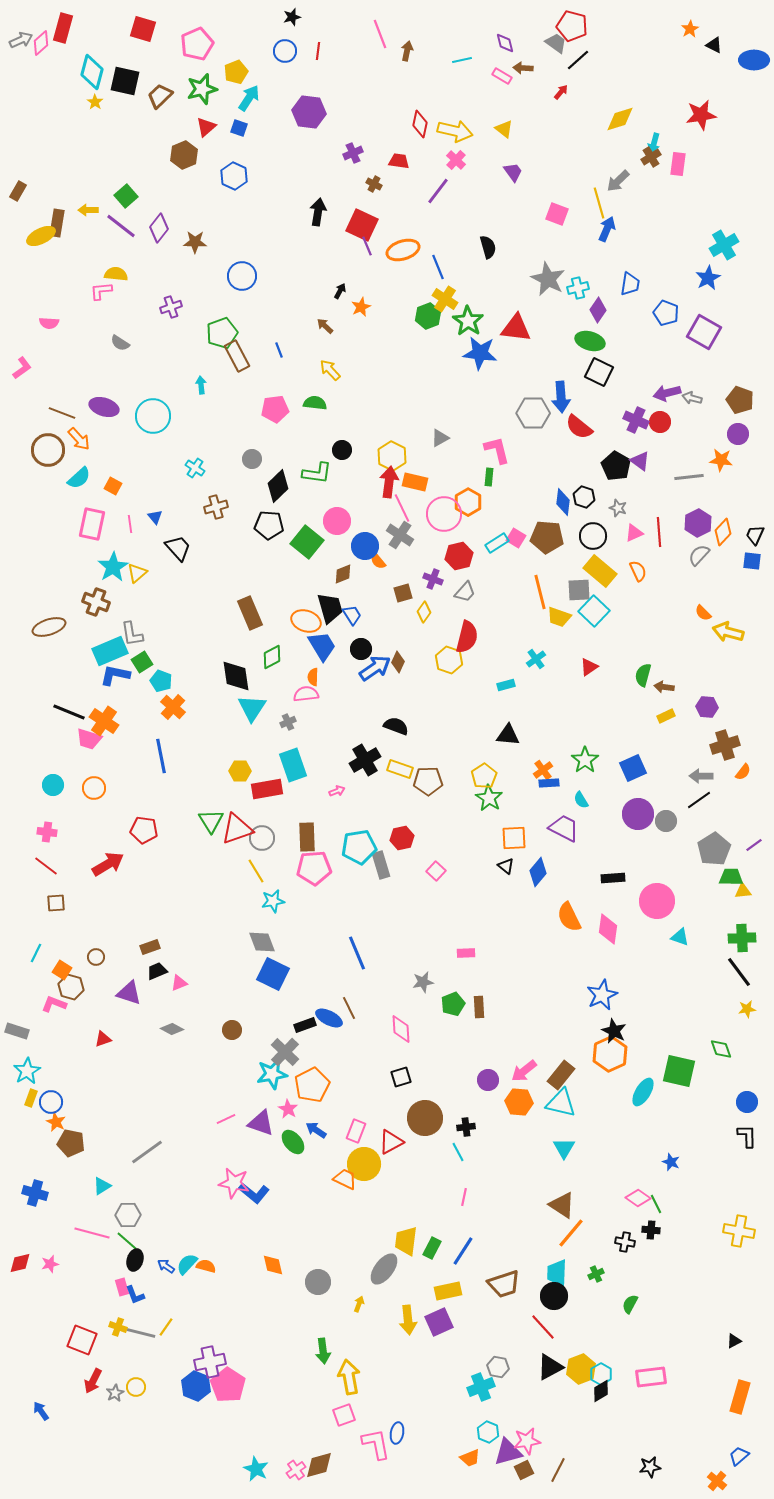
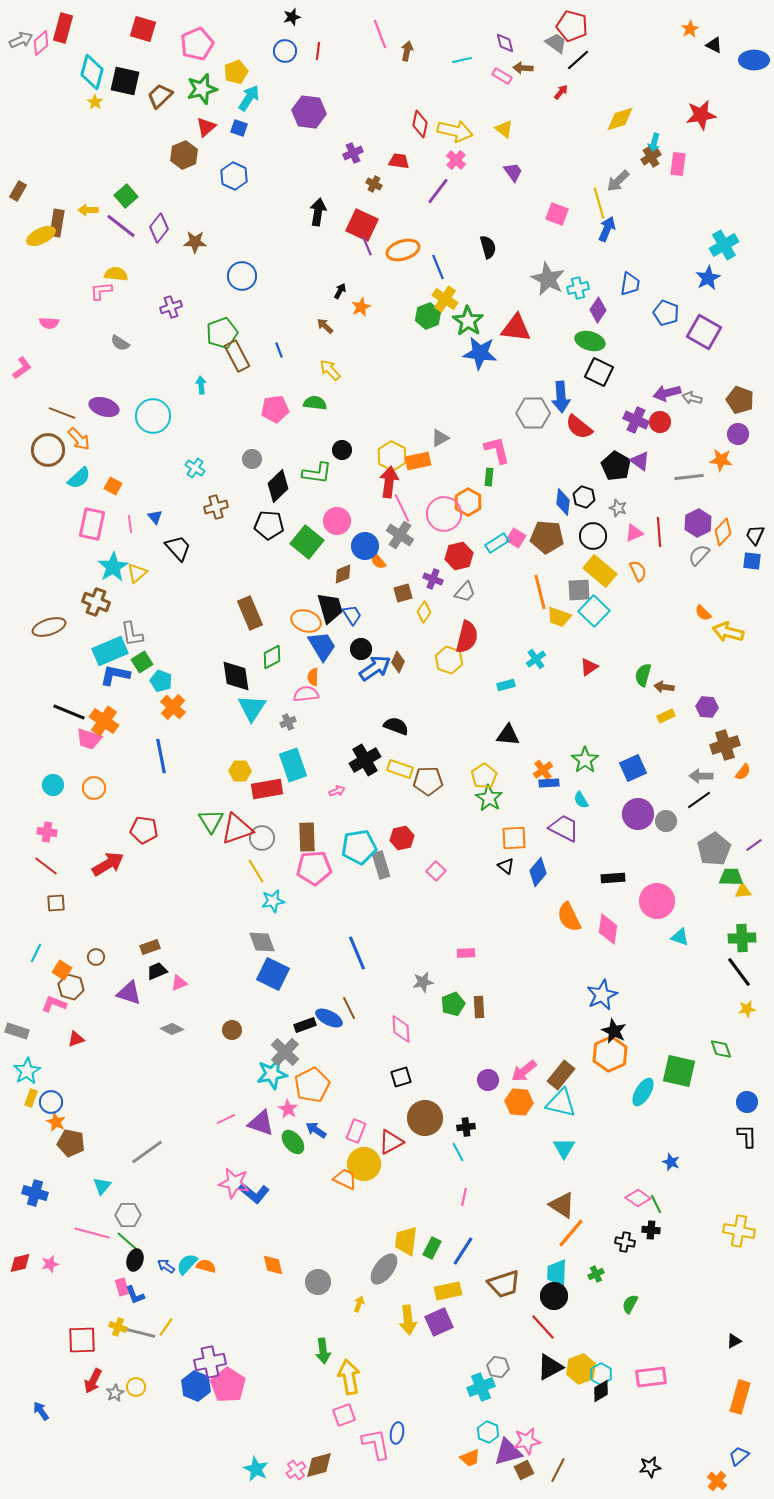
orange rectangle at (415, 482): moved 3 px right, 21 px up; rotated 25 degrees counterclockwise
red triangle at (103, 1039): moved 27 px left
cyan triangle at (102, 1186): rotated 18 degrees counterclockwise
red square at (82, 1340): rotated 24 degrees counterclockwise
